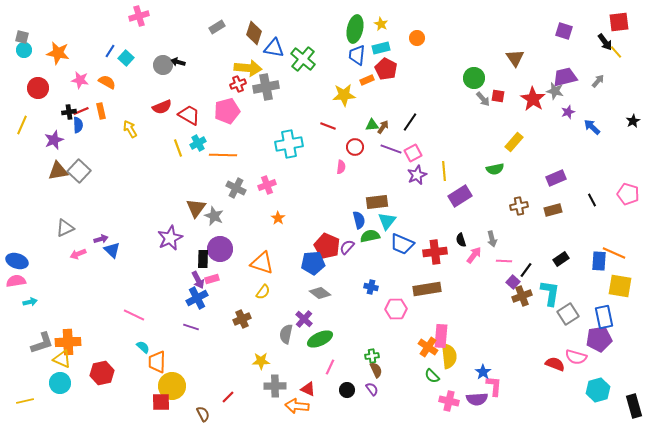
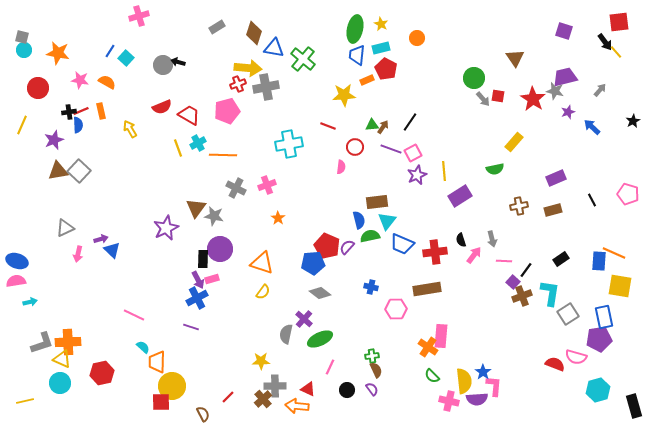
gray arrow at (598, 81): moved 2 px right, 9 px down
gray star at (214, 216): rotated 12 degrees counterclockwise
purple star at (170, 238): moved 4 px left, 10 px up
pink arrow at (78, 254): rotated 56 degrees counterclockwise
brown cross at (242, 319): moved 21 px right, 80 px down; rotated 18 degrees counterclockwise
yellow semicircle at (449, 356): moved 15 px right, 25 px down
